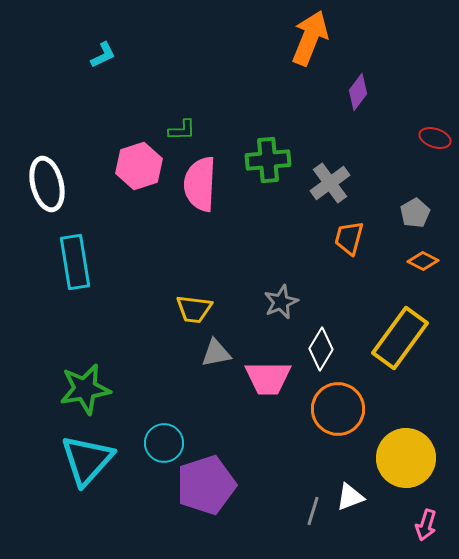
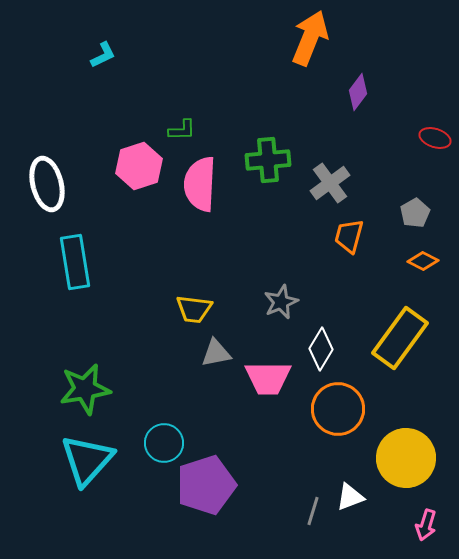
orange trapezoid: moved 2 px up
